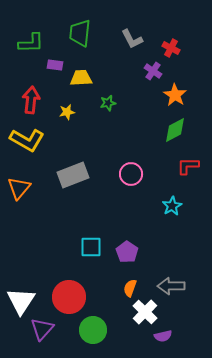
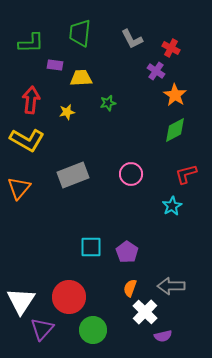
purple cross: moved 3 px right
red L-shape: moved 2 px left, 8 px down; rotated 15 degrees counterclockwise
